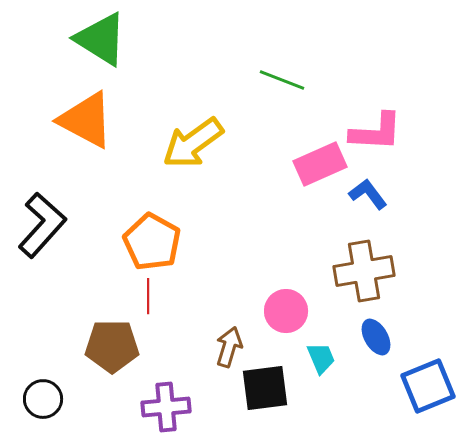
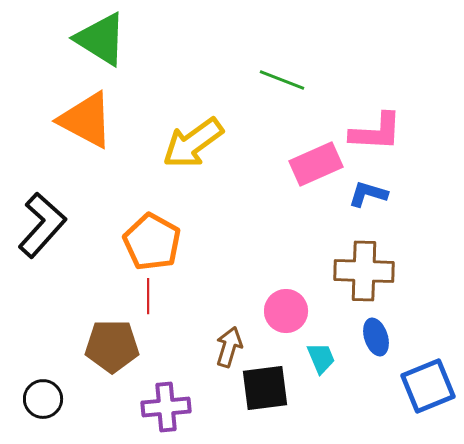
pink rectangle: moved 4 px left
blue L-shape: rotated 36 degrees counterclockwise
brown cross: rotated 12 degrees clockwise
blue ellipse: rotated 12 degrees clockwise
